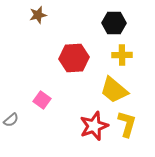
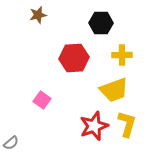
black hexagon: moved 13 px left
yellow trapezoid: rotated 60 degrees counterclockwise
gray semicircle: moved 23 px down
